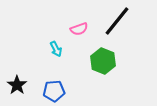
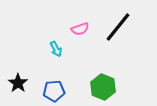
black line: moved 1 px right, 6 px down
pink semicircle: moved 1 px right
green hexagon: moved 26 px down
black star: moved 1 px right, 2 px up
